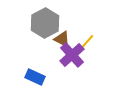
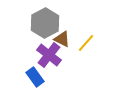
purple cross: moved 23 px left; rotated 10 degrees counterclockwise
blue rectangle: rotated 30 degrees clockwise
